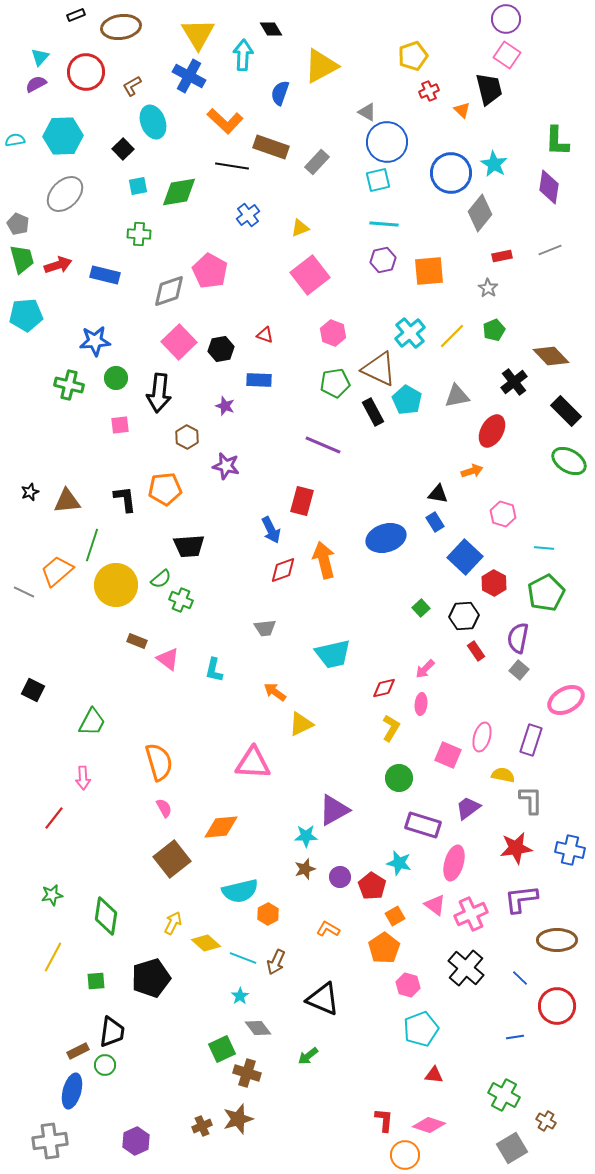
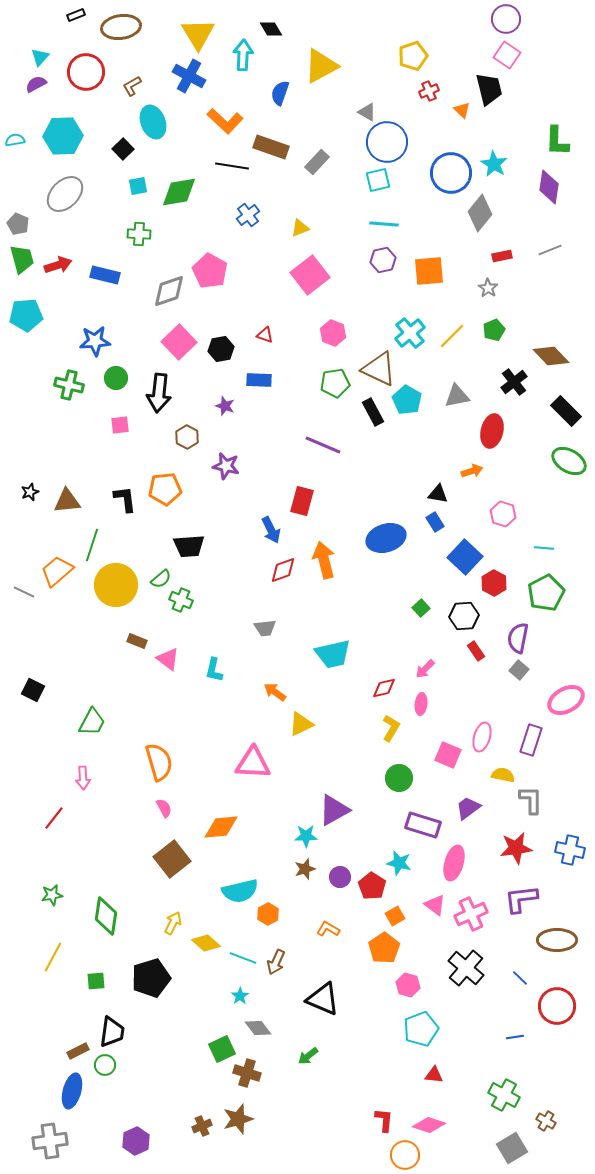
red ellipse at (492, 431): rotated 16 degrees counterclockwise
